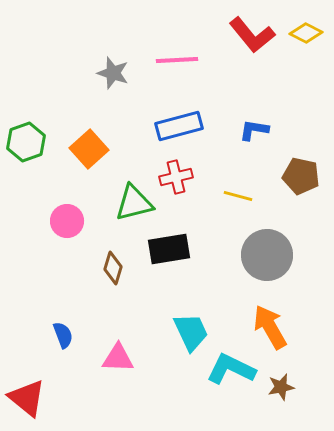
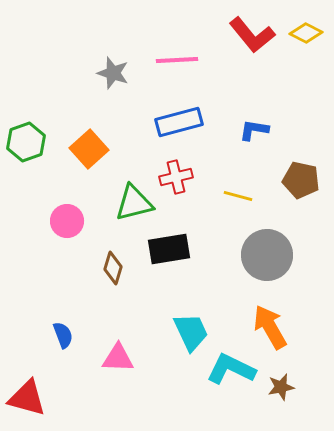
blue rectangle: moved 4 px up
brown pentagon: moved 4 px down
red triangle: rotated 24 degrees counterclockwise
